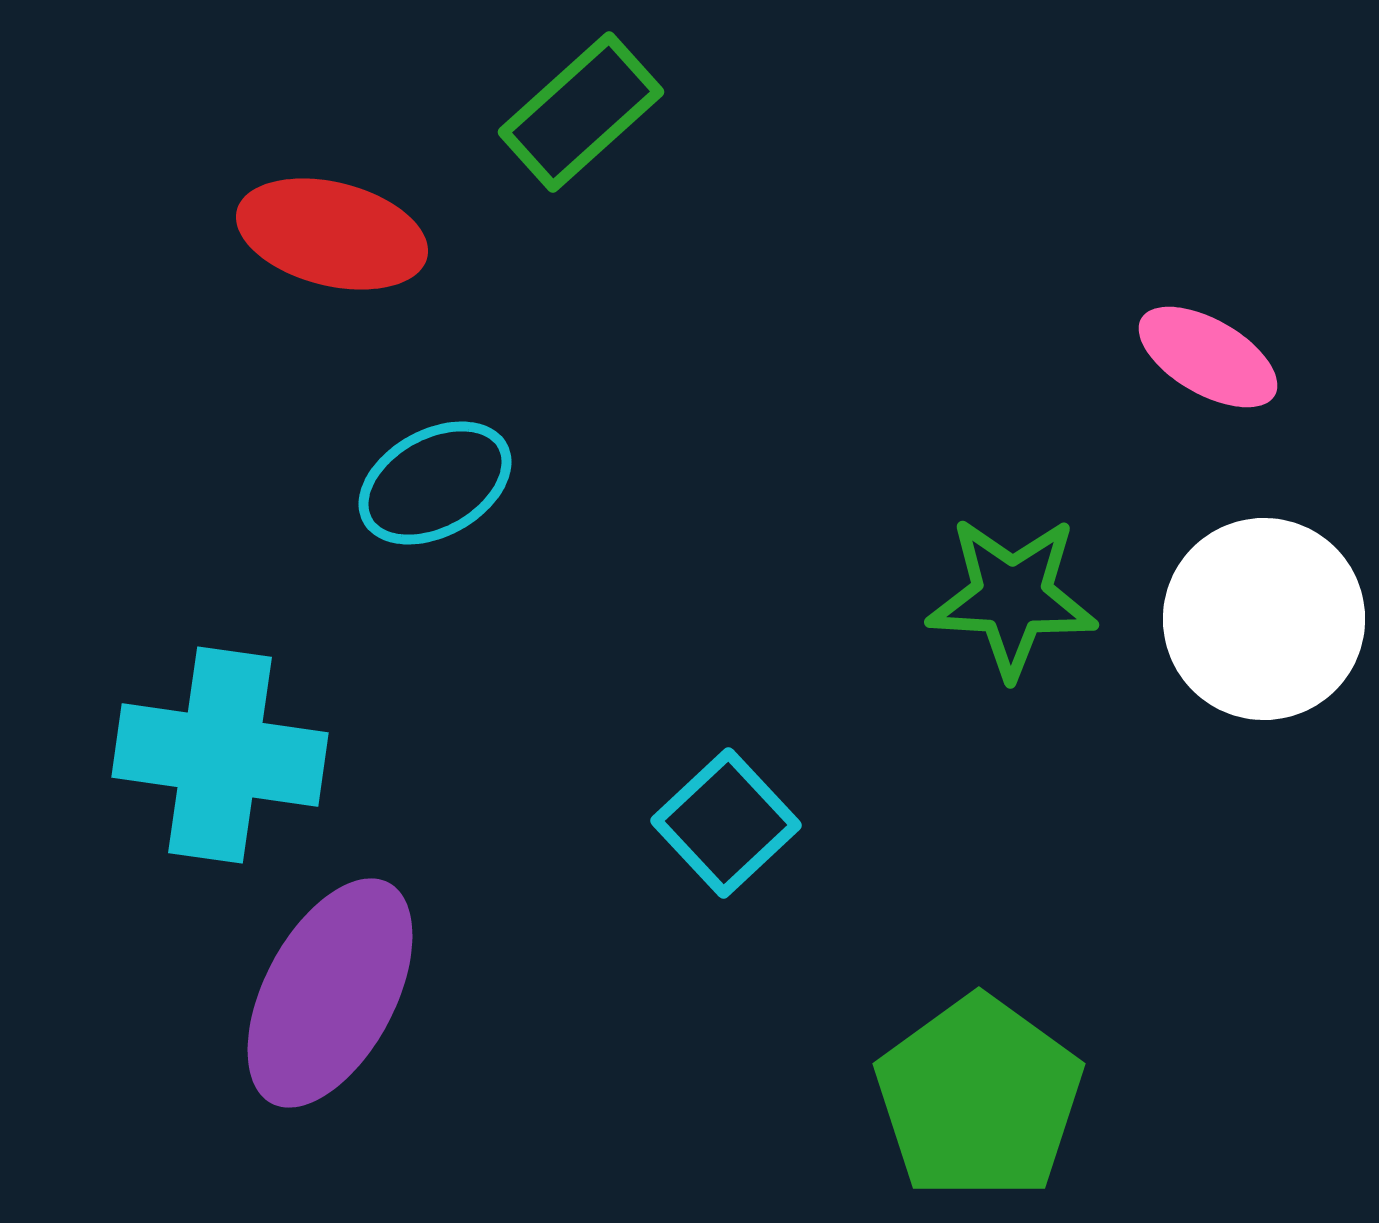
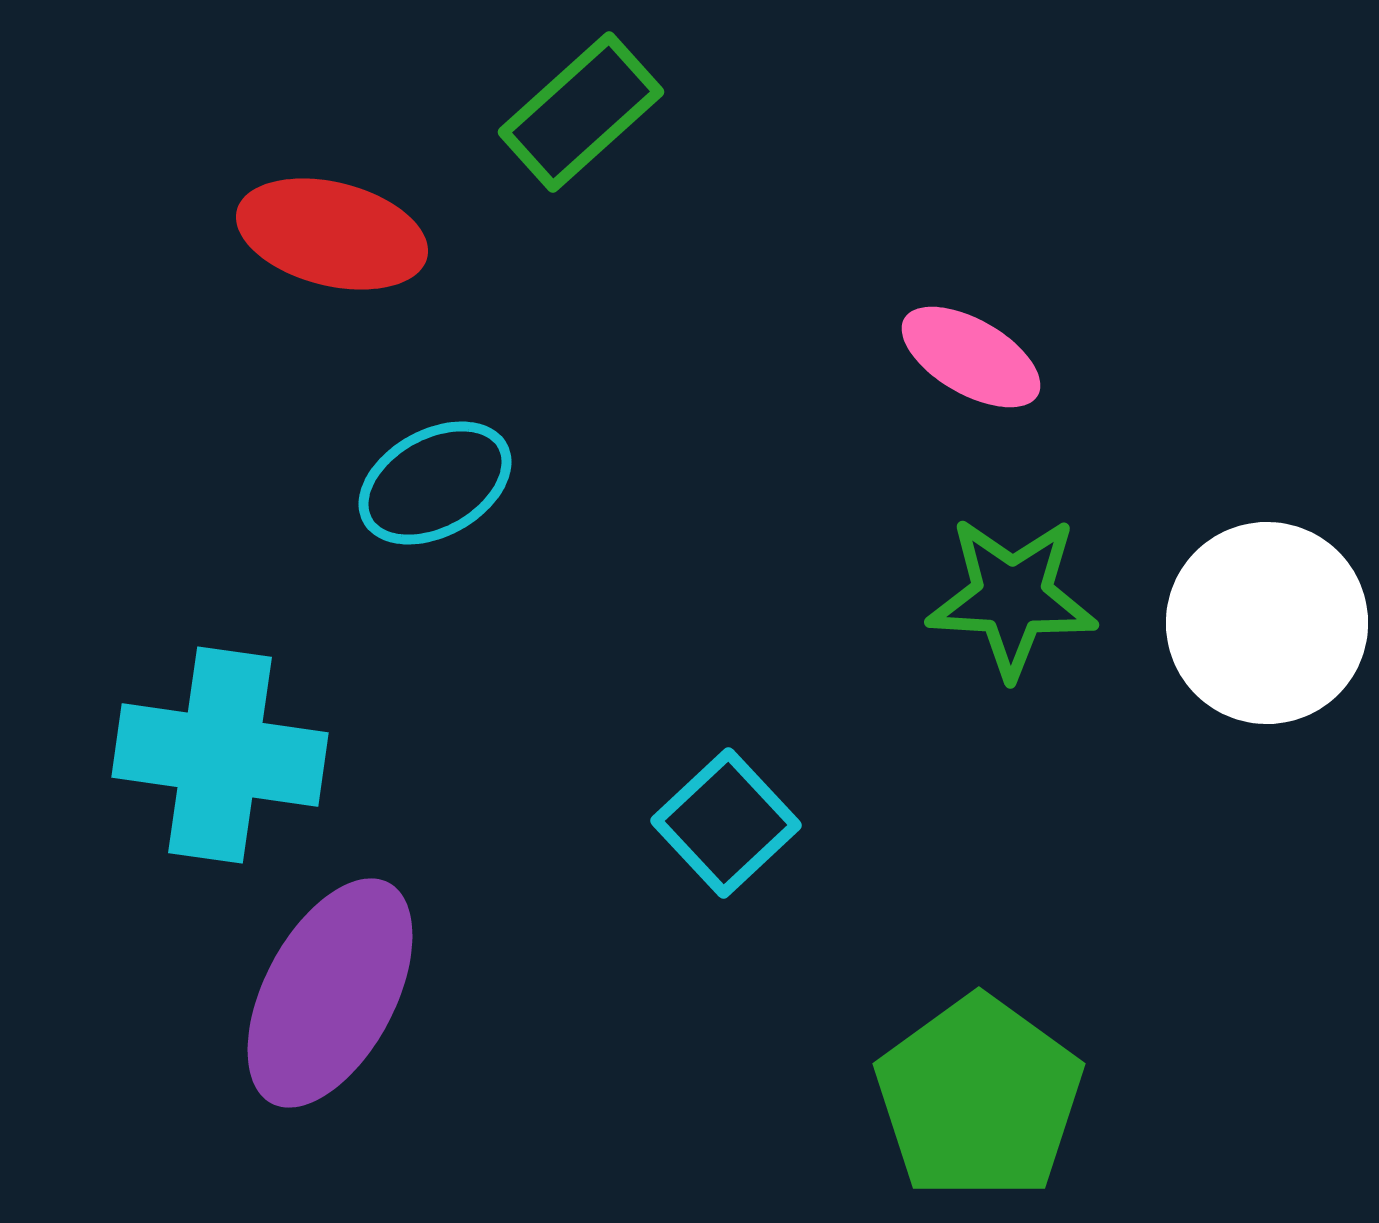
pink ellipse: moved 237 px left
white circle: moved 3 px right, 4 px down
